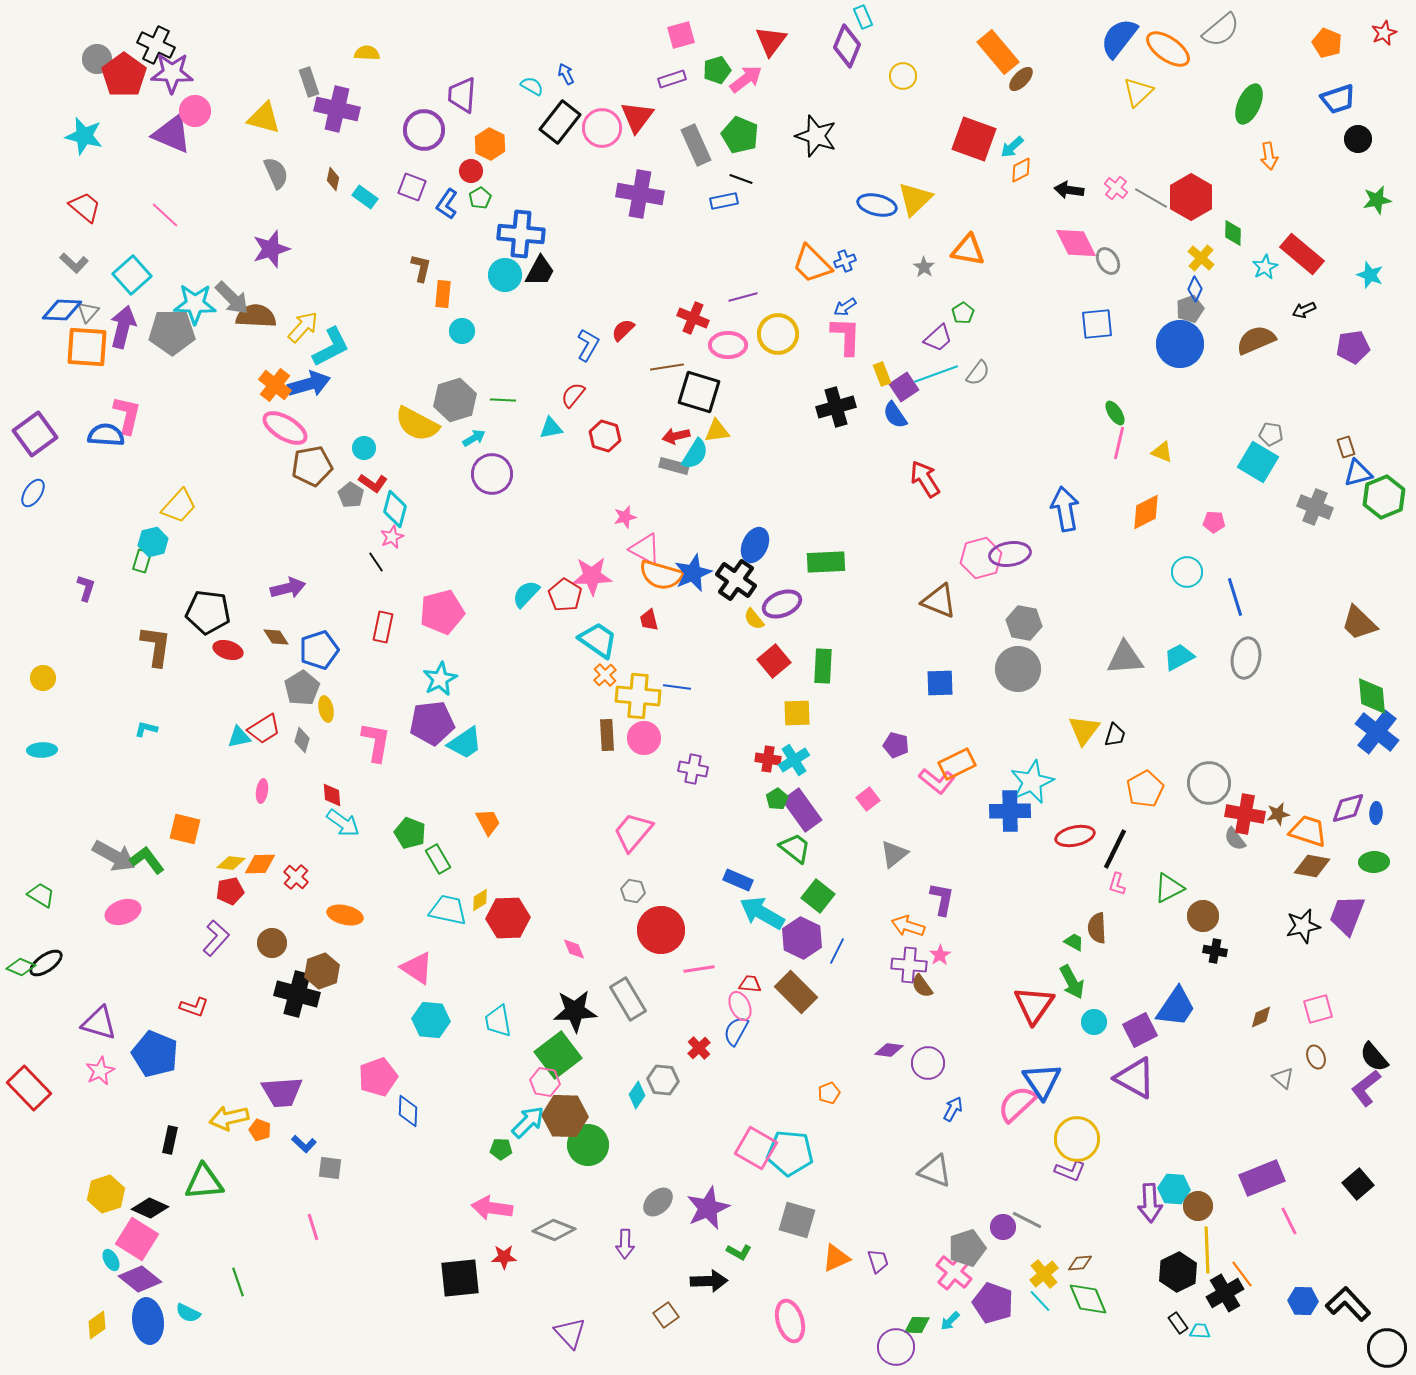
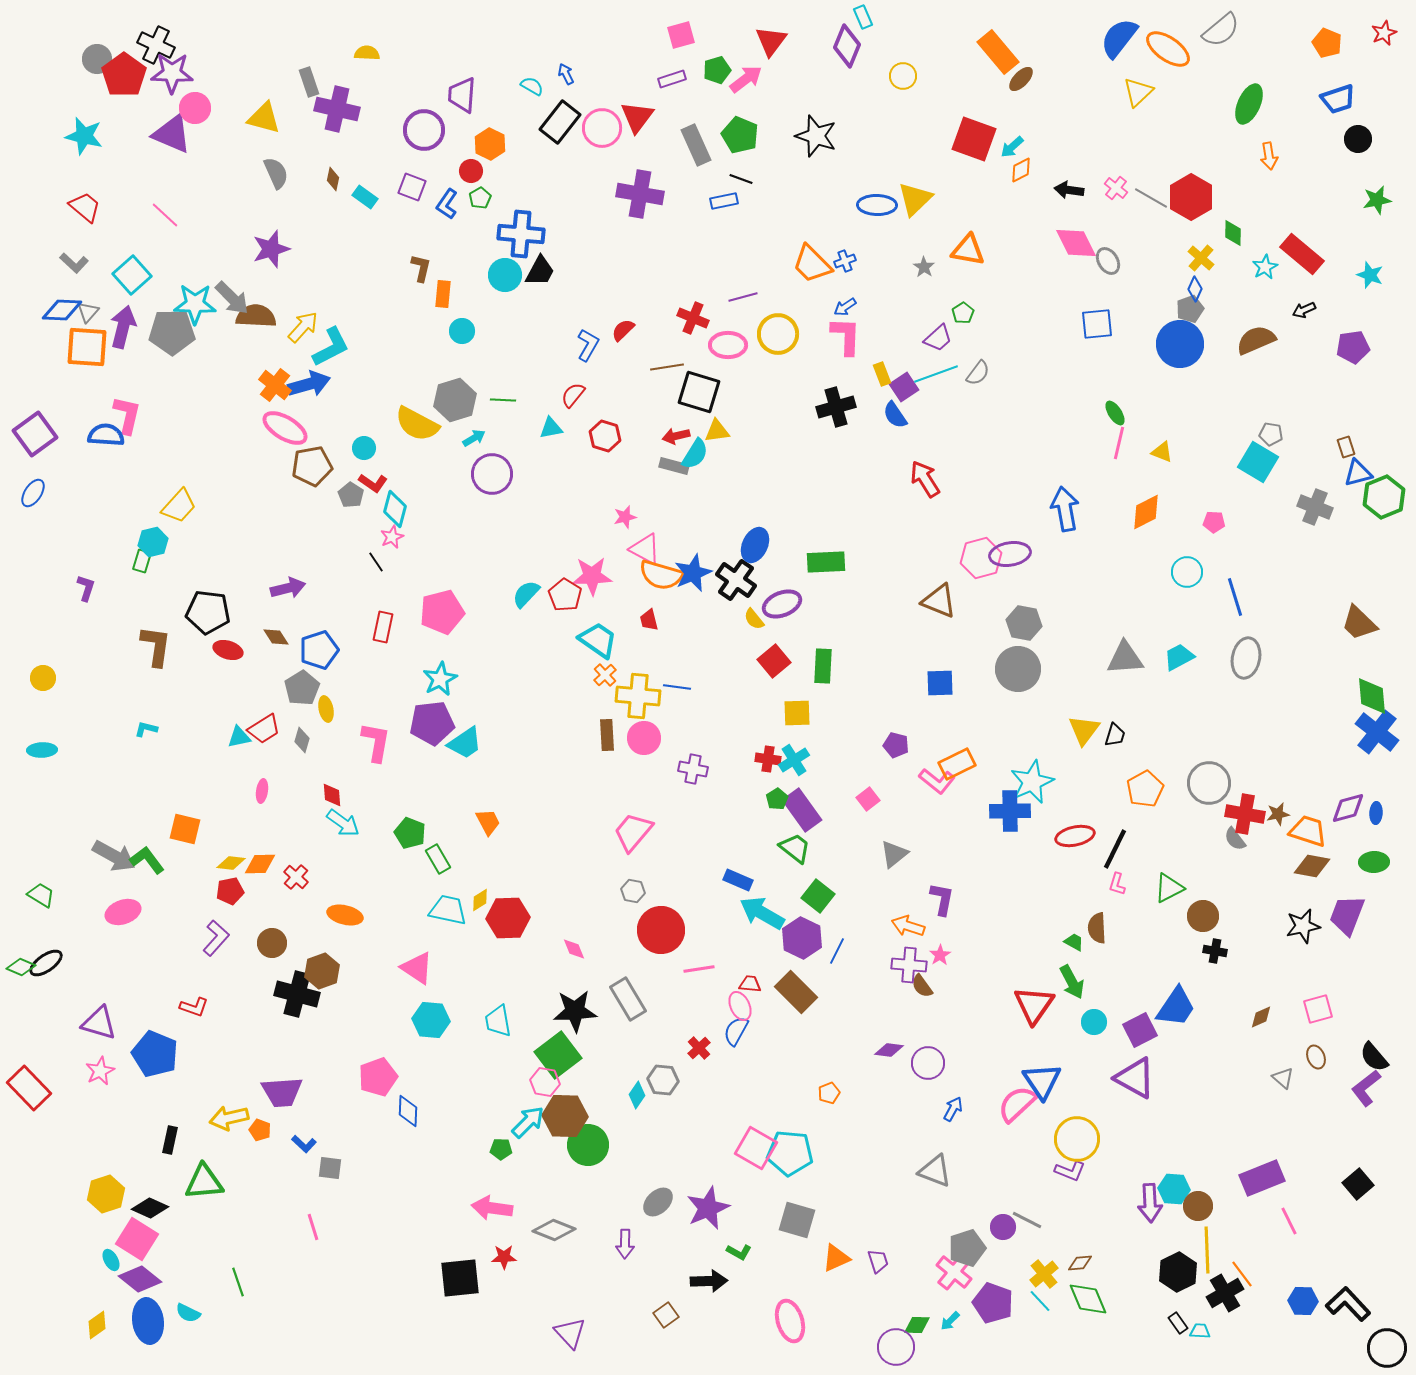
pink circle at (195, 111): moved 3 px up
blue ellipse at (877, 205): rotated 12 degrees counterclockwise
